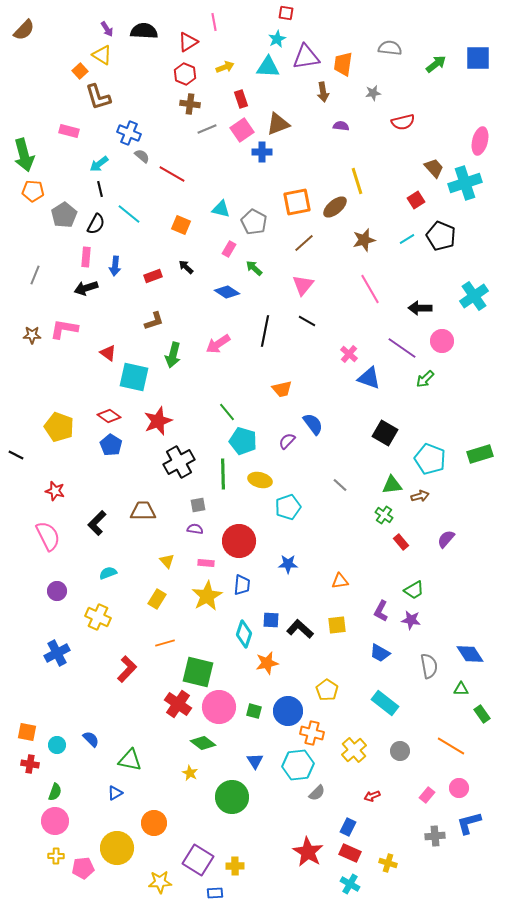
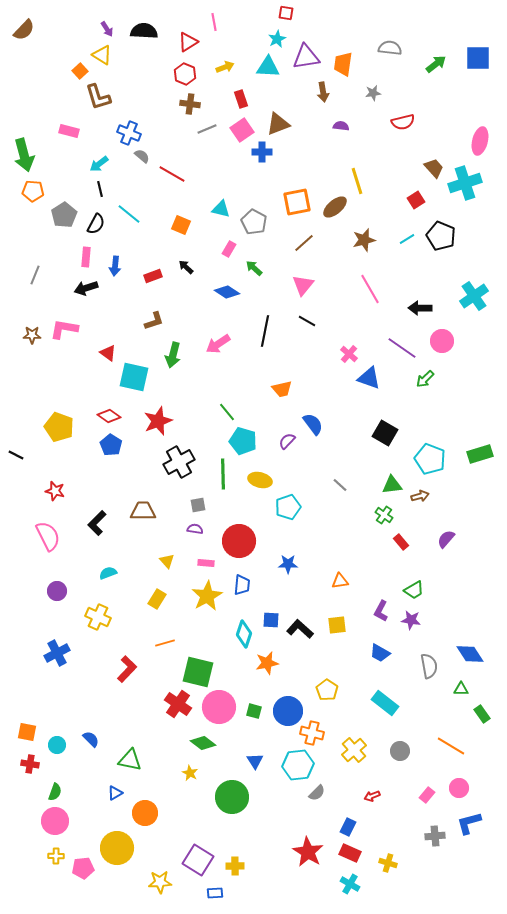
orange circle at (154, 823): moved 9 px left, 10 px up
